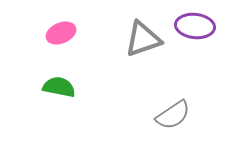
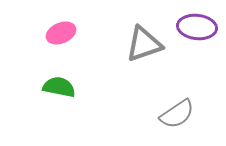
purple ellipse: moved 2 px right, 1 px down
gray triangle: moved 1 px right, 5 px down
gray semicircle: moved 4 px right, 1 px up
